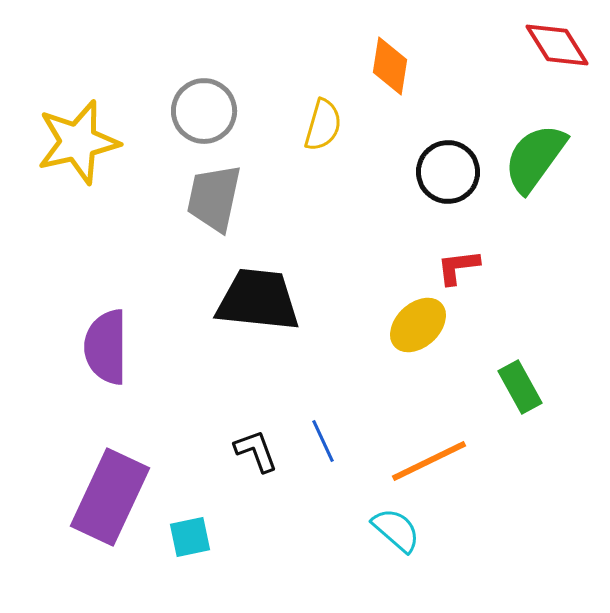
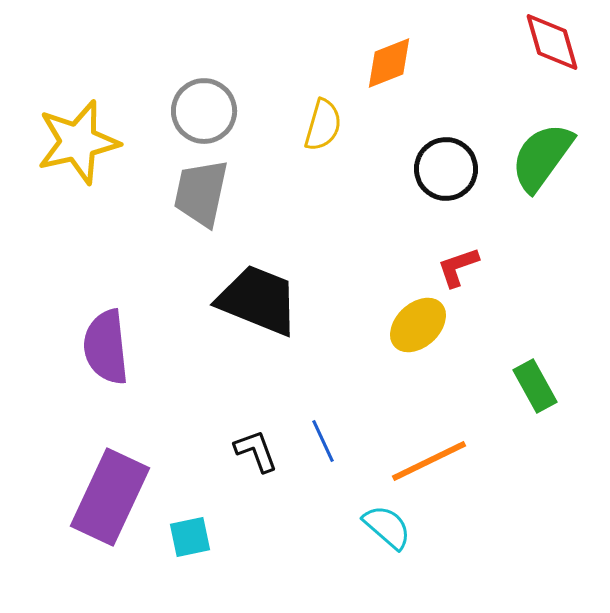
red diamond: moved 5 px left, 3 px up; rotated 16 degrees clockwise
orange diamond: moved 1 px left, 3 px up; rotated 60 degrees clockwise
green semicircle: moved 7 px right, 1 px up
black circle: moved 2 px left, 3 px up
gray trapezoid: moved 13 px left, 5 px up
red L-shape: rotated 12 degrees counterclockwise
black trapezoid: rotated 16 degrees clockwise
purple semicircle: rotated 6 degrees counterclockwise
green rectangle: moved 15 px right, 1 px up
cyan semicircle: moved 9 px left, 3 px up
